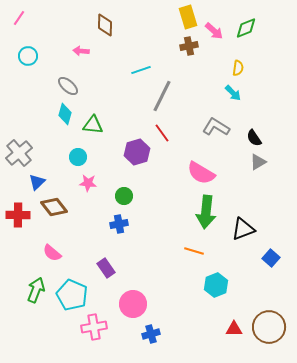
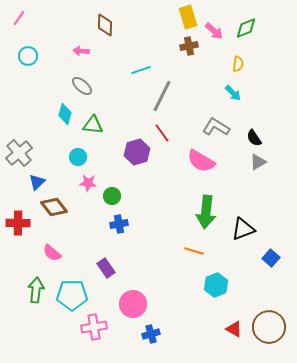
yellow semicircle at (238, 68): moved 4 px up
gray ellipse at (68, 86): moved 14 px right
pink semicircle at (201, 173): moved 12 px up
green circle at (124, 196): moved 12 px left
red cross at (18, 215): moved 8 px down
green arrow at (36, 290): rotated 15 degrees counterclockwise
cyan pentagon at (72, 295): rotated 24 degrees counterclockwise
red triangle at (234, 329): rotated 30 degrees clockwise
